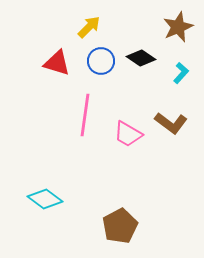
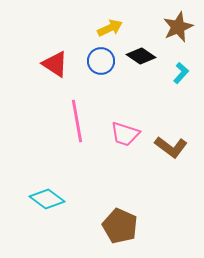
yellow arrow: moved 21 px right, 1 px down; rotated 20 degrees clockwise
black diamond: moved 2 px up
red triangle: moved 2 px left, 1 px down; rotated 16 degrees clockwise
pink line: moved 8 px left, 6 px down; rotated 18 degrees counterclockwise
brown L-shape: moved 24 px down
pink trapezoid: moved 3 px left; rotated 12 degrees counterclockwise
cyan diamond: moved 2 px right
brown pentagon: rotated 20 degrees counterclockwise
